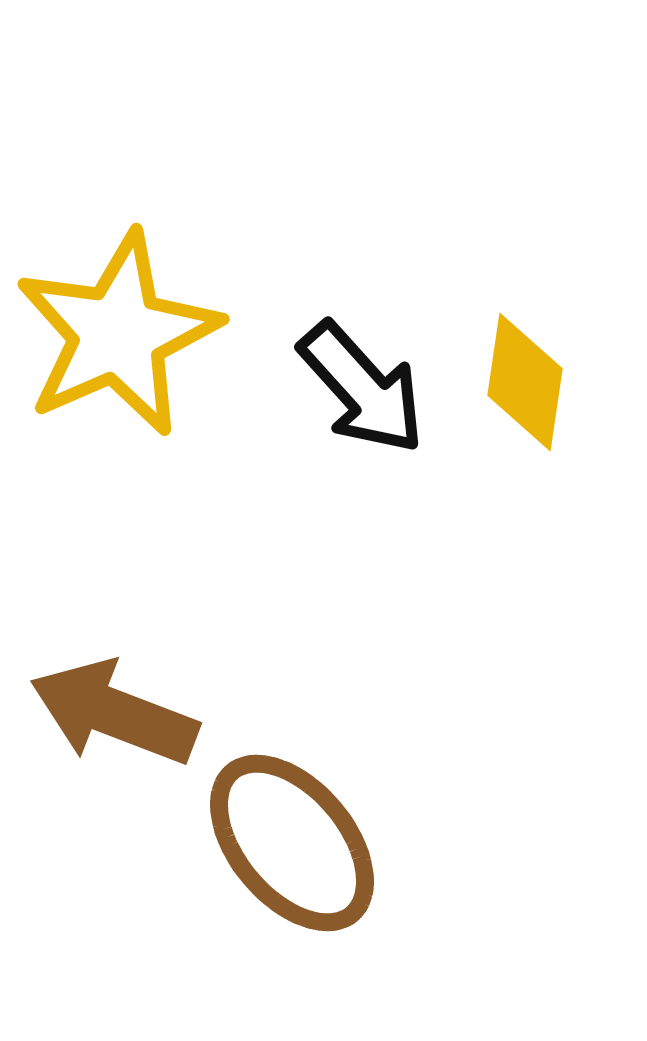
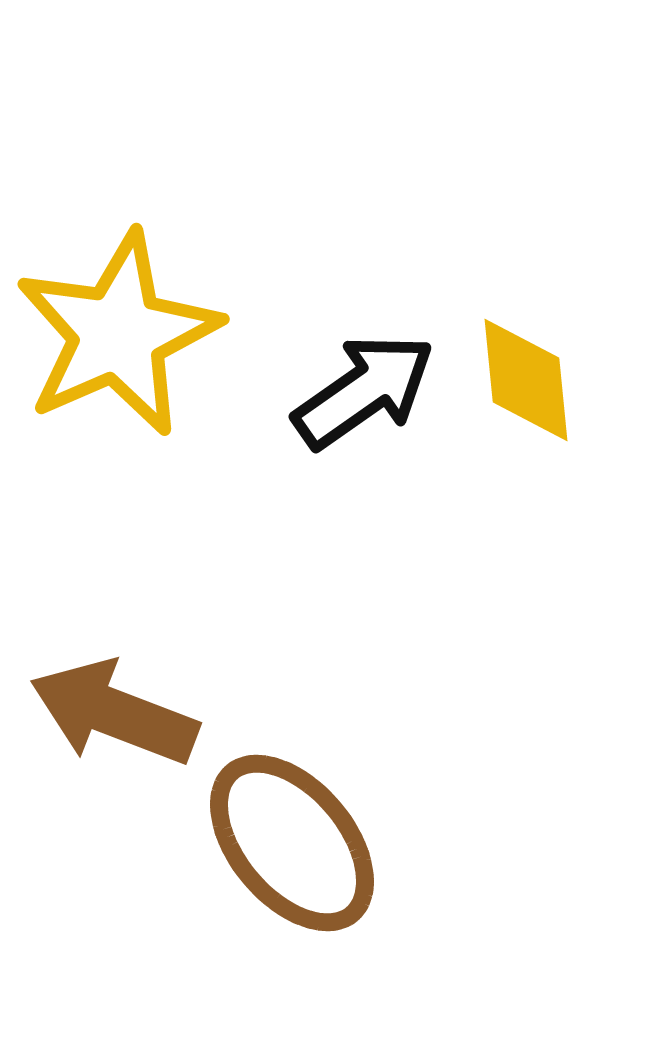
yellow diamond: moved 1 px right, 2 px up; rotated 14 degrees counterclockwise
black arrow: moved 2 px right, 3 px down; rotated 83 degrees counterclockwise
